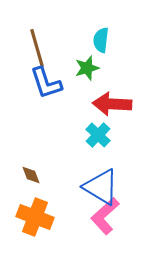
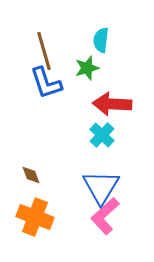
brown line: moved 7 px right, 3 px down
cyan cross: moved 4 px right
blue triangle: rotated 30 degrees clockwise
